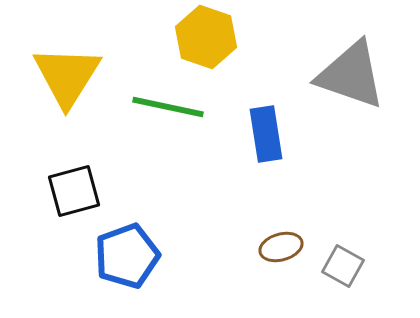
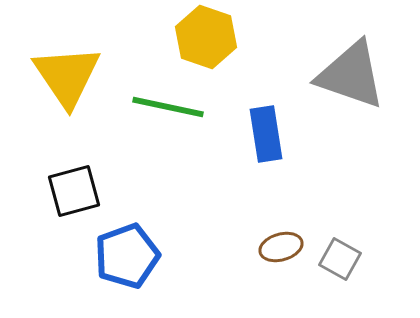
yellow triangle: rotated 6 degrees counterclockwise
gray square: moved 3 px left, 7 px up
